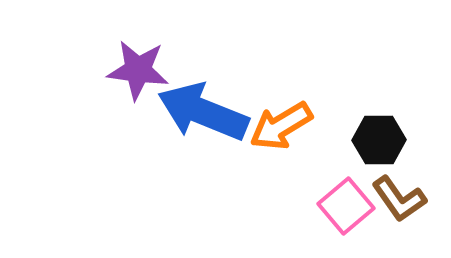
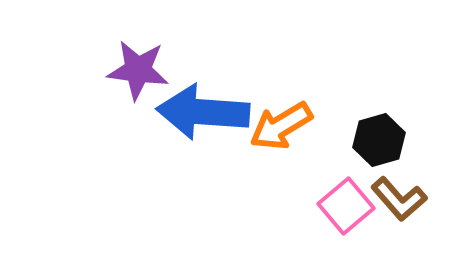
blue arrow: rotated 18 degrees counterclockwise
black hexagon: rotated 15 degrees counterclockwise
brown L-shape: rotated 6 degrees counterclockwise
